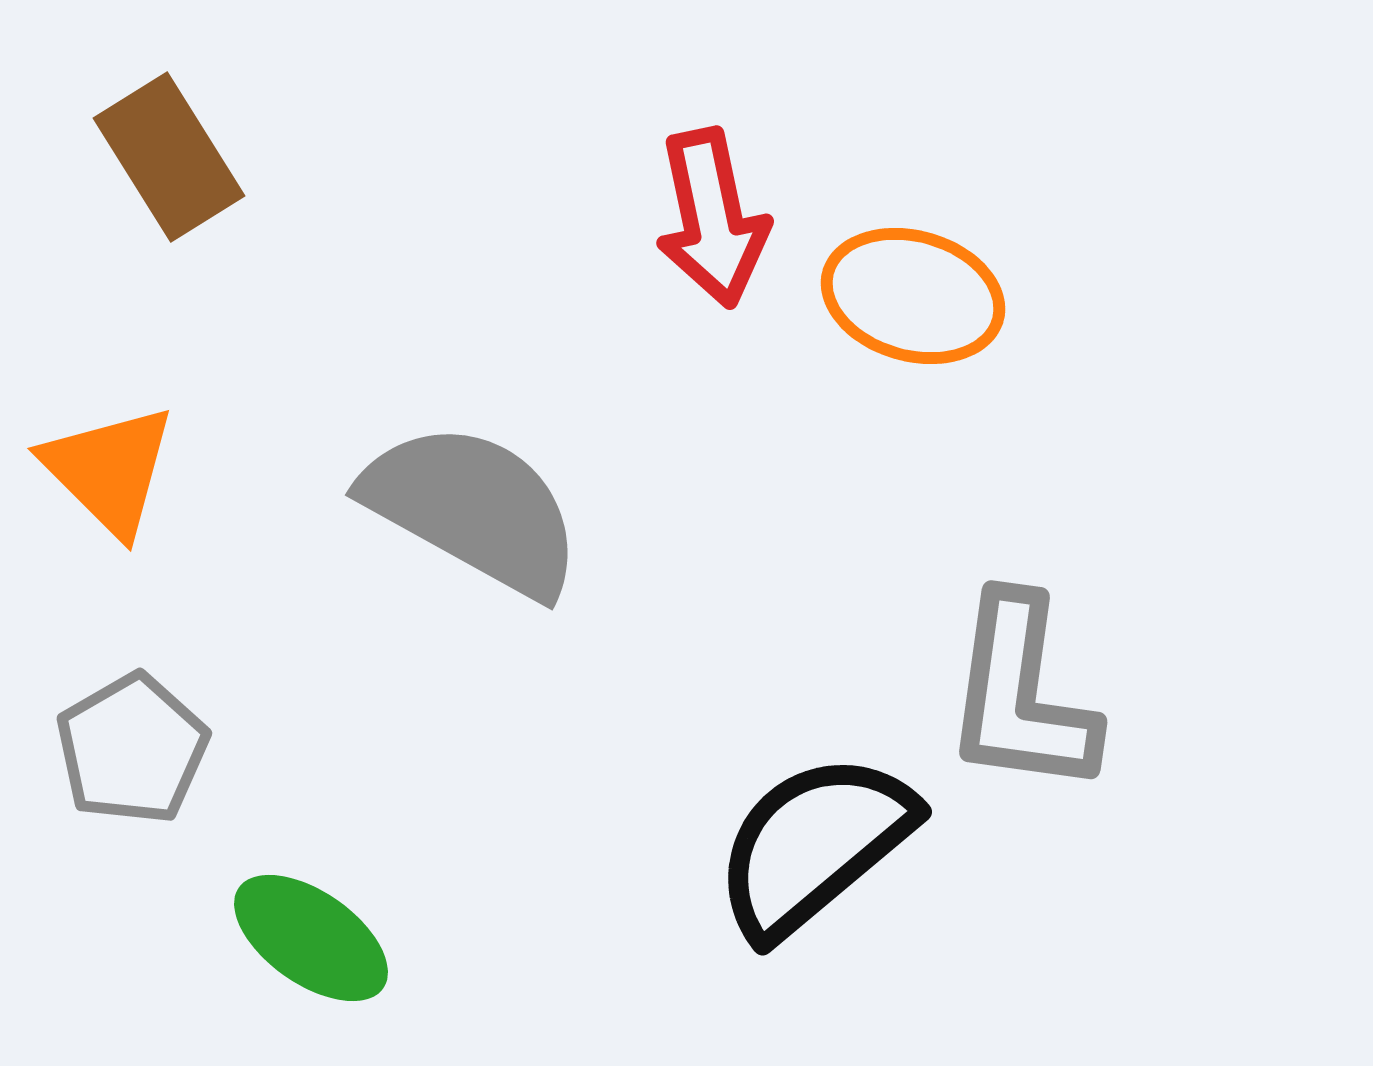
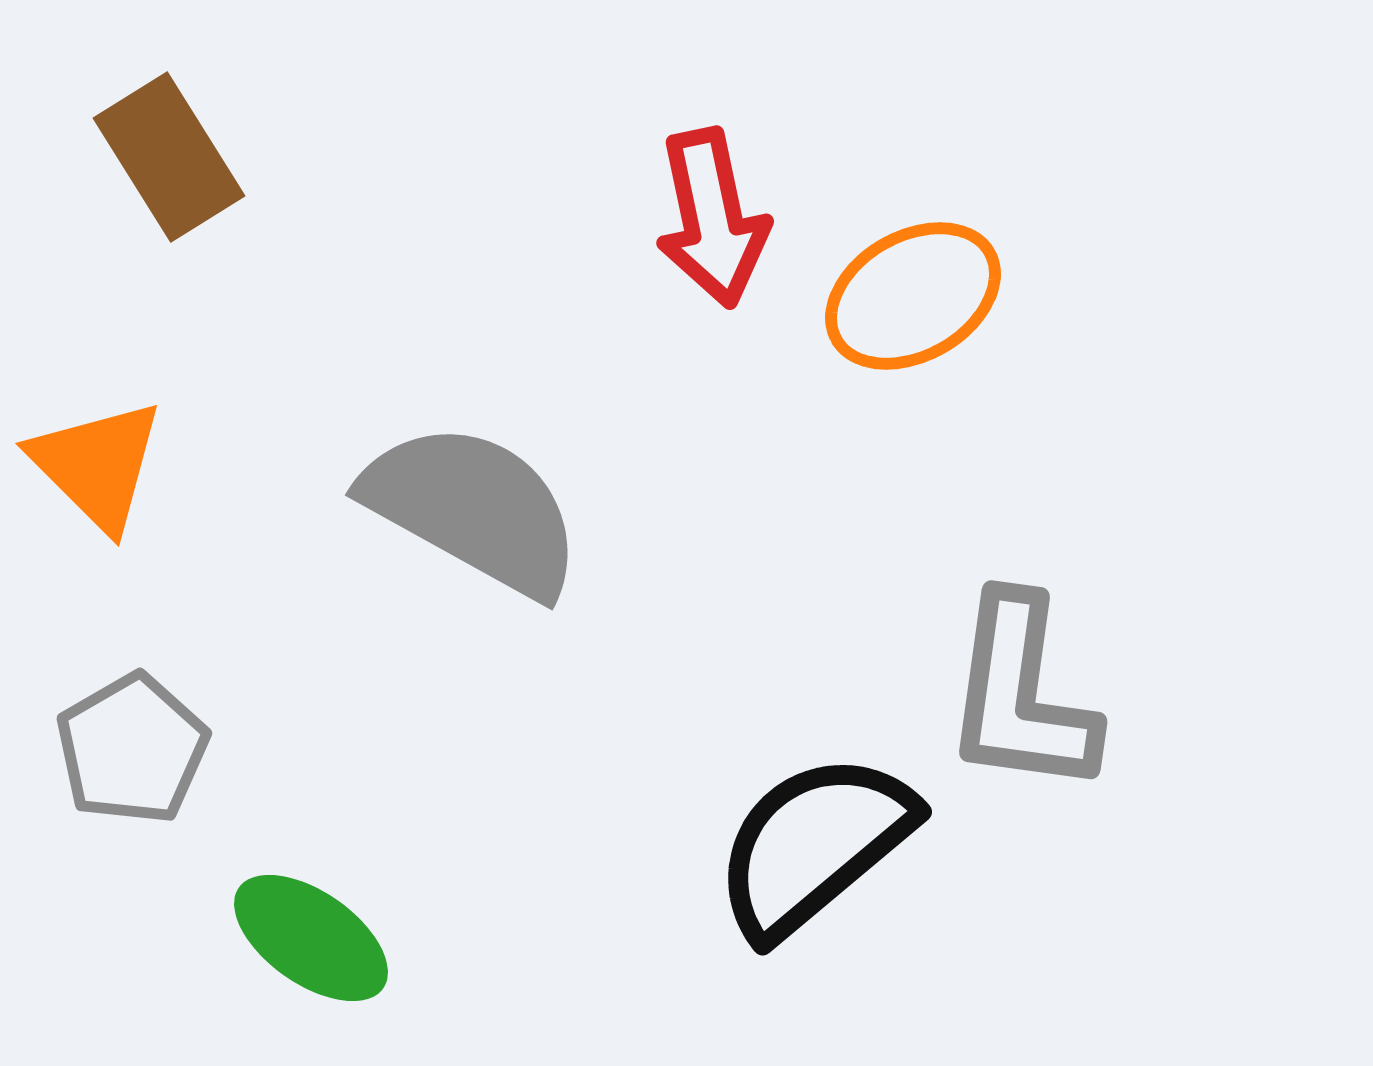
orange ellipse: rotated 46 degrees counterclockwise
orange triangle: moved 12 px left, 5 px up
